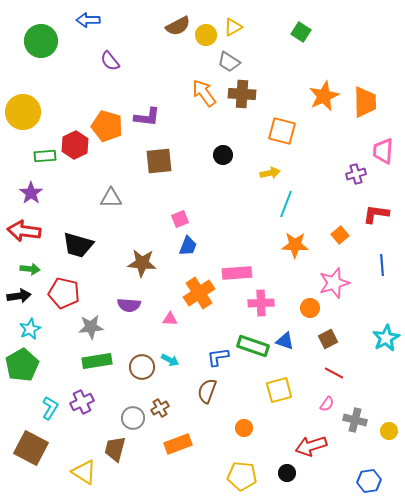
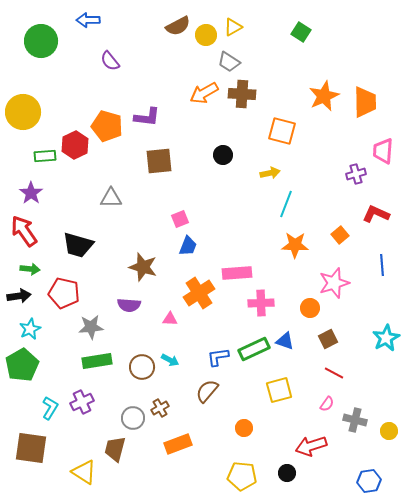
orange arrow at (204, 93): rotated 84 degrees counterclockwise
red L-shape at (376, 214): rotated 16 degrees clockwise
red arrow at (24, 231): rotated 48 degrees clockwise
brown star at (142, 263): moved 1 px right, 4 px down; rotated 12 degrees clockwise
green rectangle at (253, 346): moved 1 px right, 3 px down; rotated 44 degrees counterclockwise
brown semicircle at (207, 391): rotated 20 degrees clockwise
brown square at (31, 448): rotated 20 degrees counterclockwise
